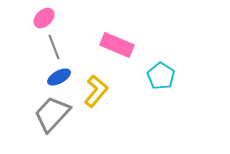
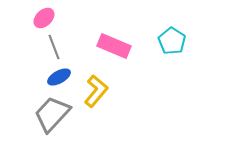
pink rectangle: moved 3 px left, 1 px down
cyan pentagon: moved 11 px right, 35 px up
